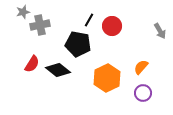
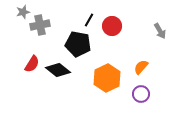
purple circle: moved 2 px left, 1 px down
